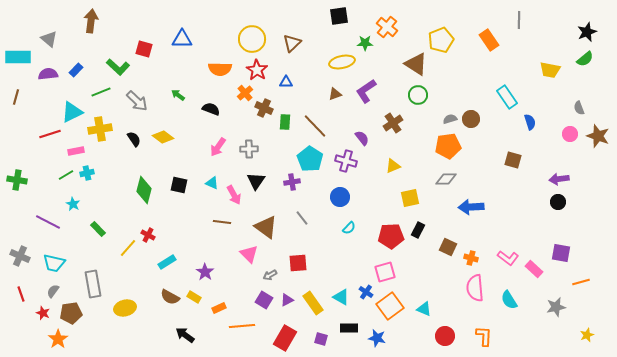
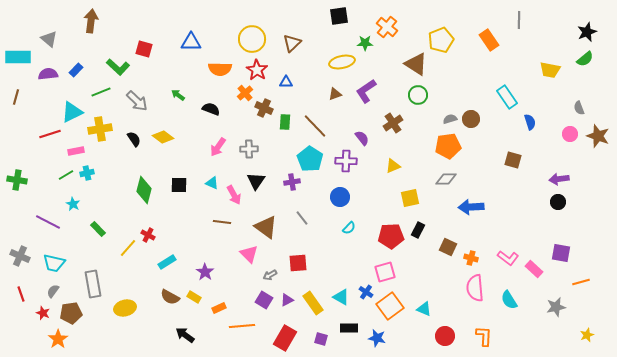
blue triangle at (182, 39): moved 9 px right, 3 px down
purple cross at (346, 161): rotated 15 degrees counterclockwise
black square at (179, 185): rotated 12 degrees counterclockwise
